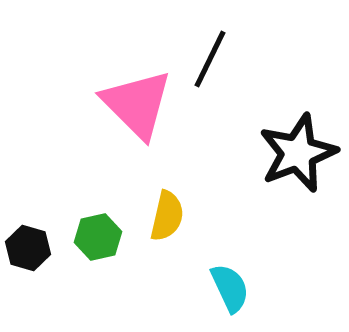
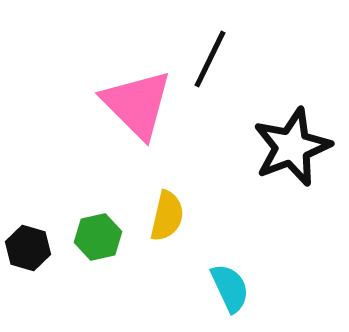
black star: moved 6 px left, 6 px up
